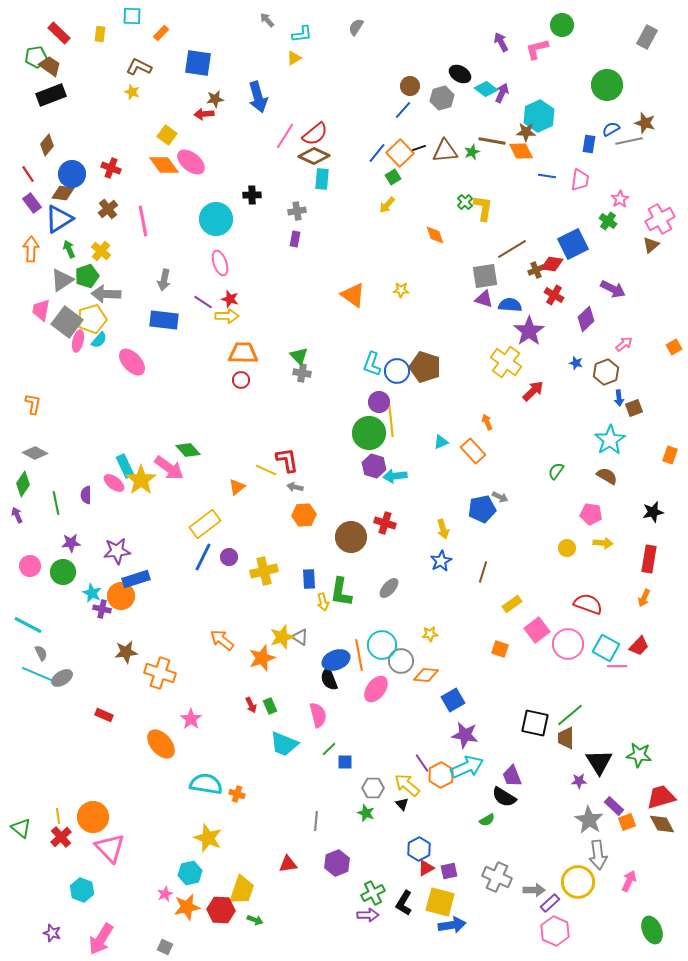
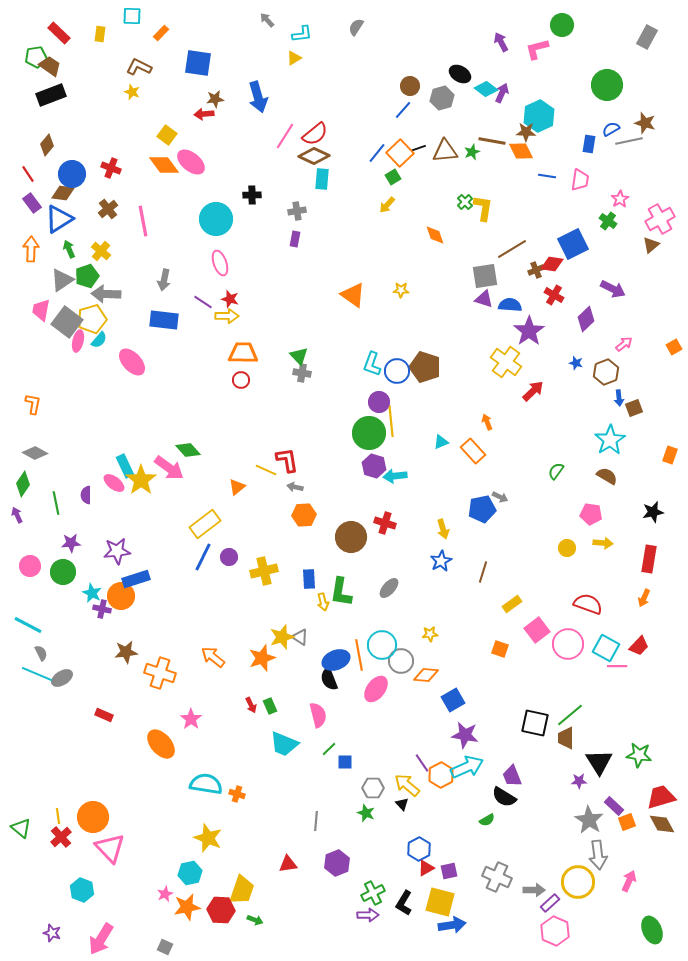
orange arrow at (222, 640): moved 9 px left, 17 px down
